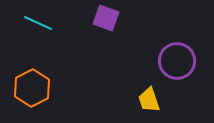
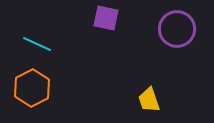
purple square: rotated 8 degrees counterclockwise
cyan line: moved 1 px left, 21 px down
purple circle: moved 32 px up
